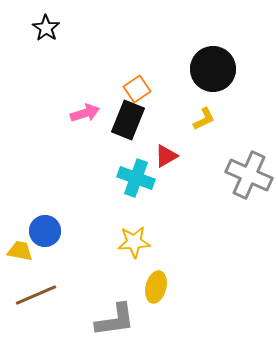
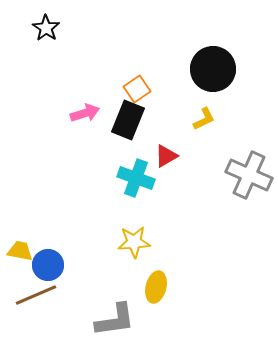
blue circle: moved 3 px right, 34 px down
